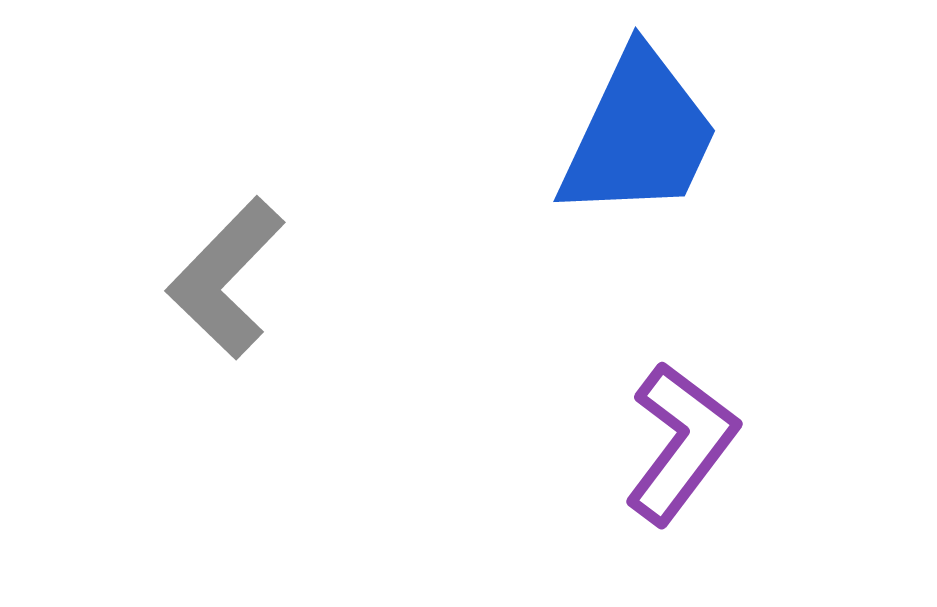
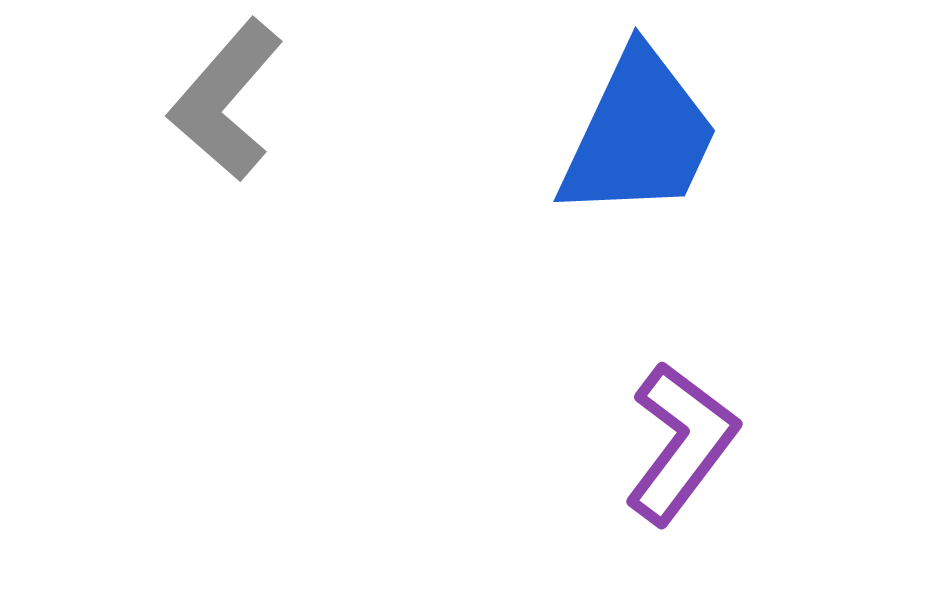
gray L-shape: moved 178 px up; rotated 3 degrees counterclockwise
